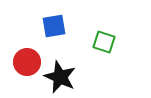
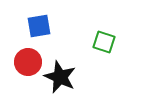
blue square: moved 15 px left
red circle: moved 1 px right
